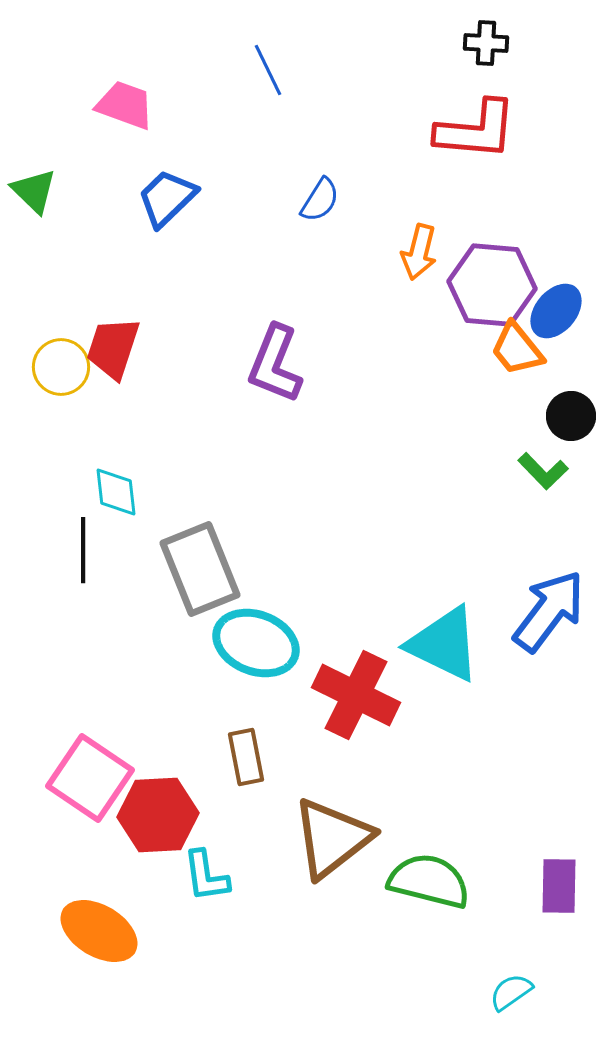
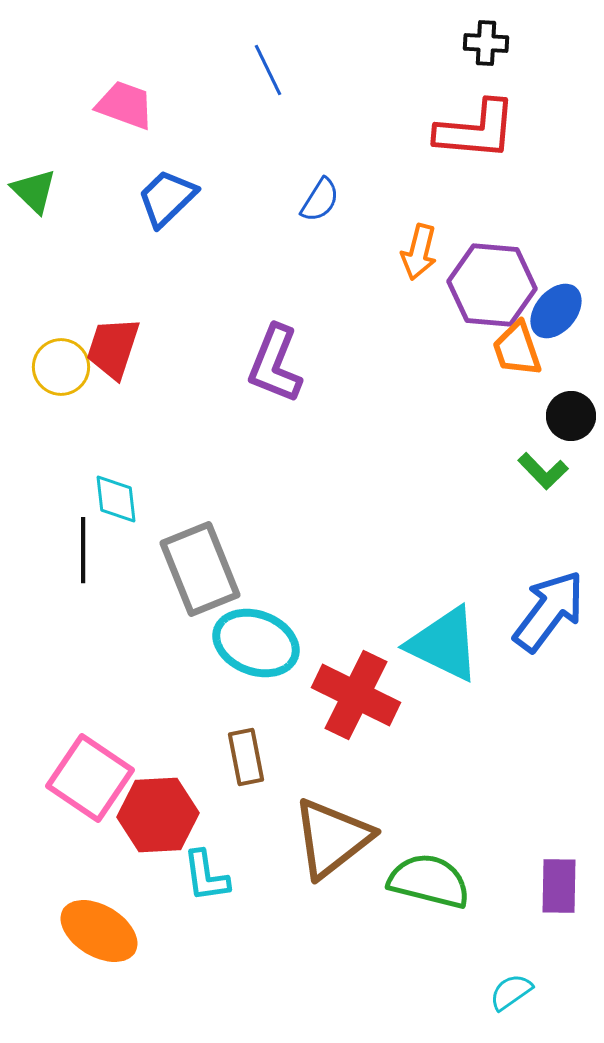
orange trapezoid: rotated 20 degrees clockwise
cyan diamond: moved 7 px down
